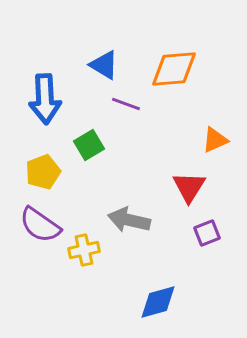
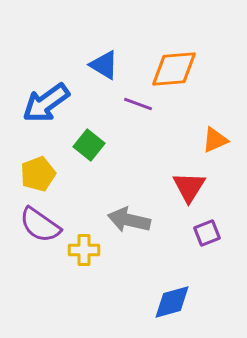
blue arrow: moved 1 px right, 4 px down; rotated 57 degrees clockwise
purple line: moved 12 px right
green square: rotated 20 degrees counterclockwise
yellow pentagon: moved 5 px left, 2 px down
yellow cross: rotated 12 degrees clockwise
blue diamond: moved 14 px right
